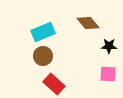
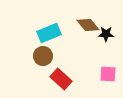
brown diamond: moved 2 px down
cyan rectangle: moved 6 px right, 1 px down
black star: moved 3 px left, 12 px up
red rectangle: moved 7 px right, 5 px up
